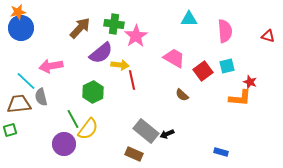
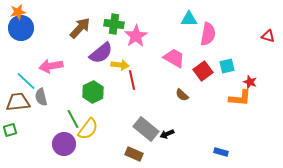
pink semicircle: moved 17 px left, 3 px down; rotated 15 degrees clockwise
brown trapezoid: moved 1 px left, 2 px up
gray rectangle: moved 2 px up
